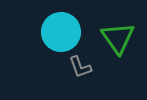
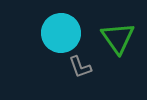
cyan circle: moved 1 px down
